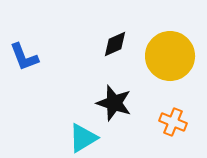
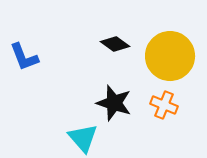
black diamond: rotated 60 degrees clockwise
orange cross: moved 9 px left, 17 px up
cyan triangle: rotated 40 degrees counterclockwise
